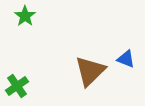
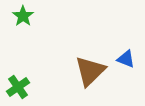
green star: moved 2 px left
green cross: moved 1 px right, 1 px down
